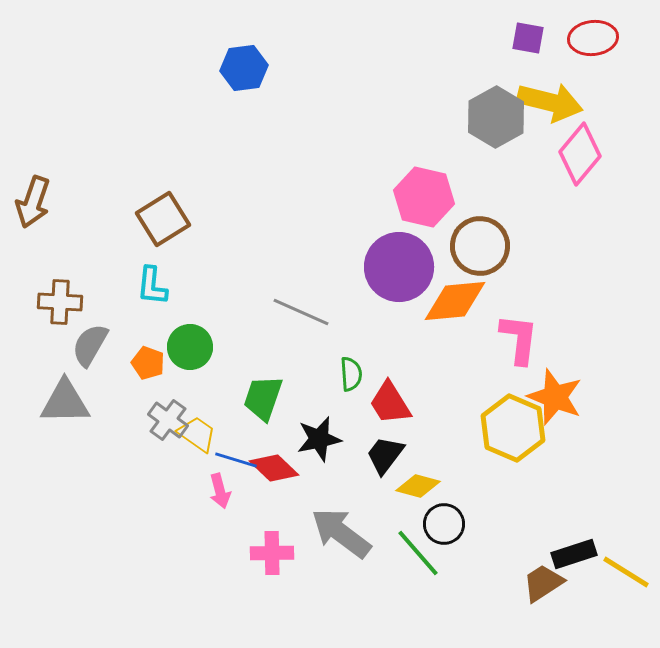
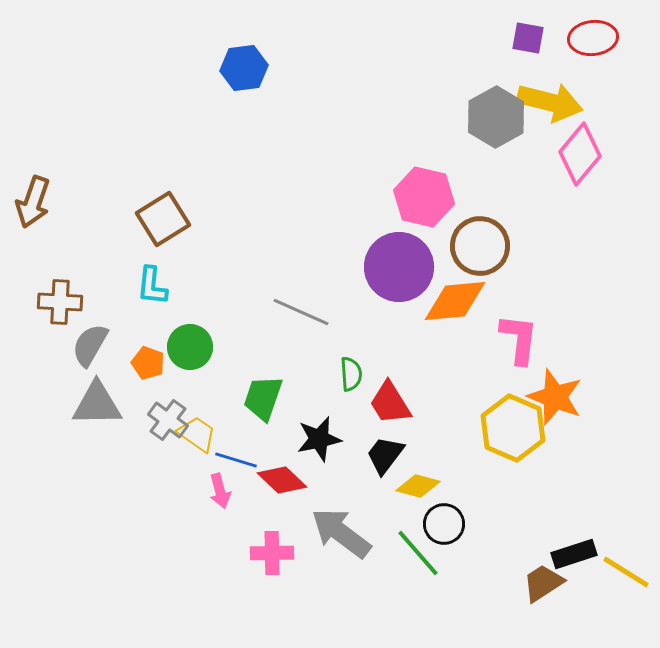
gray triangle: moved 32 px right, 2 px down
red diamond: moved 8 px right, 12 px down
